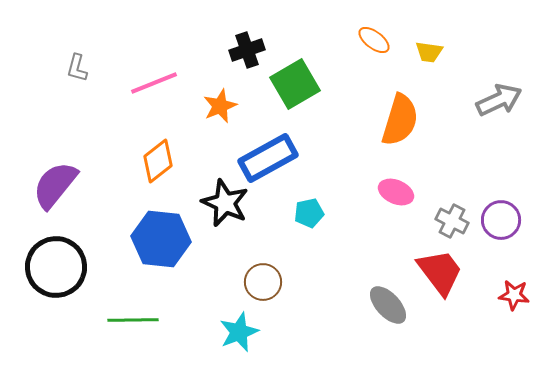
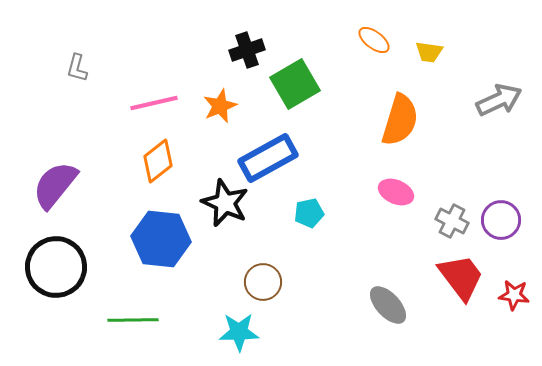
pink line: moved 20 px down; rotated 9 degrees clockwise
red trapezoid: moved 21 px right, 5 px down
cyan star: rotated 21 degrees clockwise
